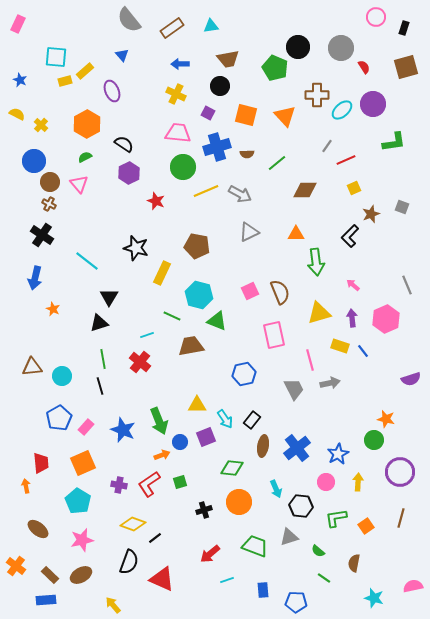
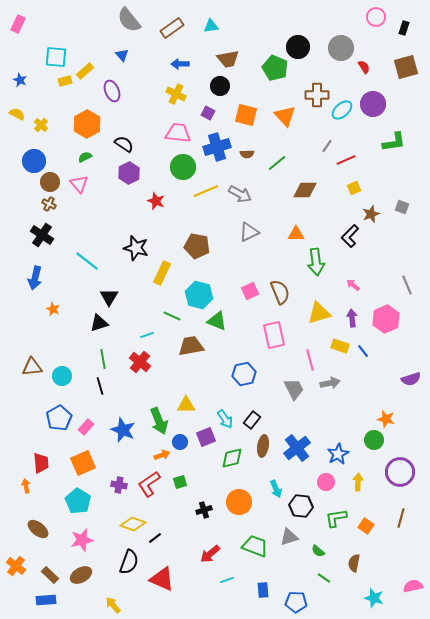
yellow triangle at (197, 405): moved 11 px left
green diamond at (232, 468): moved 10 px up; rotated 20 degrees counterclockwise
orange square at (366, 526): rotated 21 degrees counterclockwise
